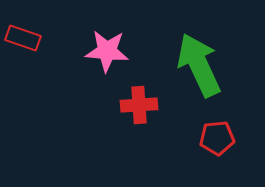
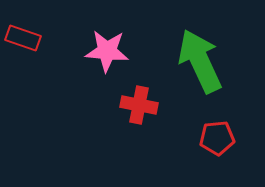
green arrow: moved 1 px right, 4 px up
red cross: rotated 15 degrees clockwise
